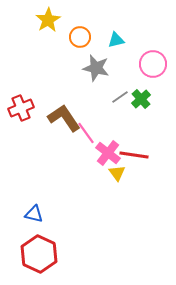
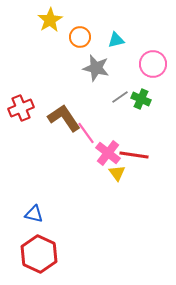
yellow star: moved 2 px right
green cross: rotated 24 degrees counterclockwise
